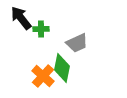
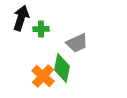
black arrow: rotated 55 degrees clockwise
